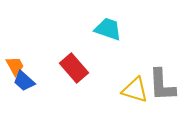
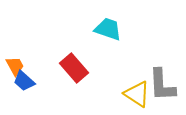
yellow triangle: moved 2 px right, 4 px down; rotated 16 degrees clockwise
